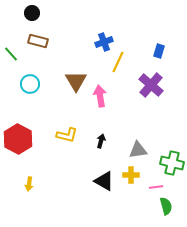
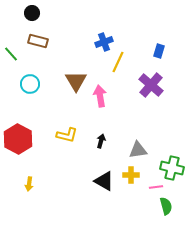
green cross: moved 5 px down
